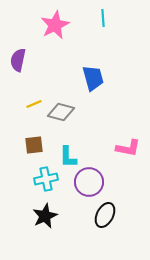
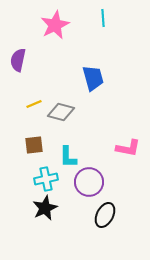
black star: moved 8 px up
